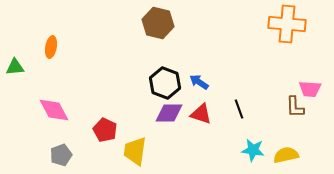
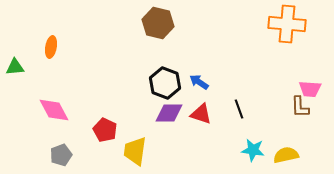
brown L-shape: moved 5 px right
